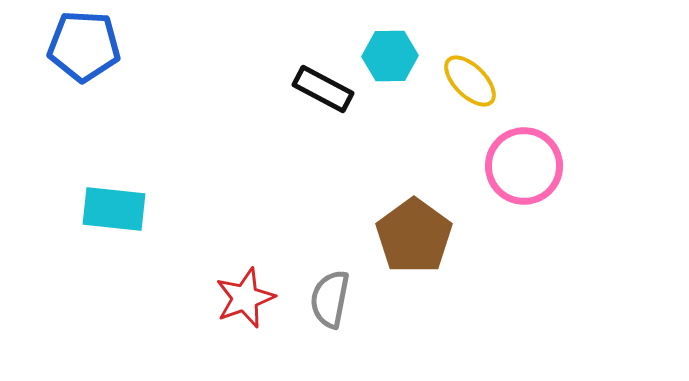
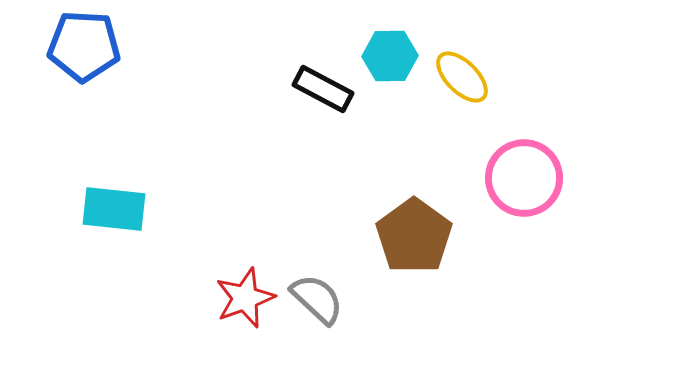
yellow ellipse: moved 8 px left, 4 px up
pink circle: moved 12 px down
gray semicircle: moved 13 px left; rotated 122 degrees clockwise
